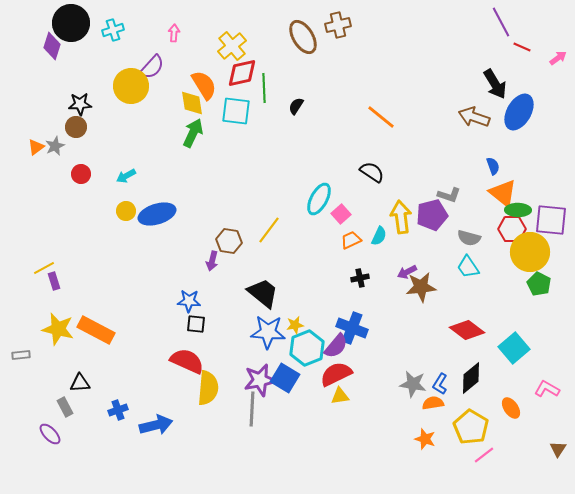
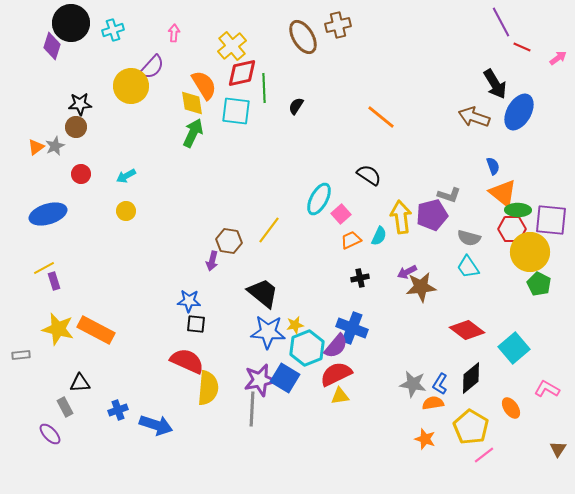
black semicircle at (372, 172): moved 3 px left, 3 px down
blue ellipse at (157, 214): moved 109 px left
blue arrow at (156, 425): rotated 32 degrees clockwise
